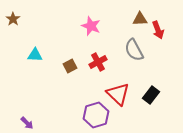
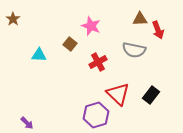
gray semicircle: rotated 50 degrees counterclockwise
cyan triangle: moved 4 px right
brown square: moved 22 px up; rotated 24 degrees counterclockwise
